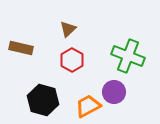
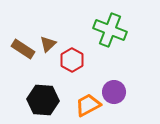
brown triangle: moved 20 px left, 15 px down
brown rectangle: moved 2 px right, 1 px down; rotated 20 degrees clockwise
green cross: moved 18 px left, 26 px up
black hexagon: rotated 12 degrees counterclockwise
orange trapezoid: moved 1 px up
